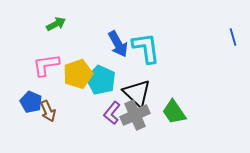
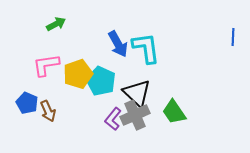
blue line: rotated 18 degrees clockwise
cyan pentagon: moved 1 px down
blue pentagon: moved 4 px left, 1 px down
purple L-shape: moved 1 px right, 6 px down
